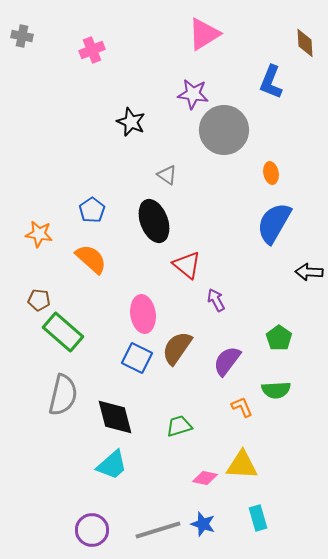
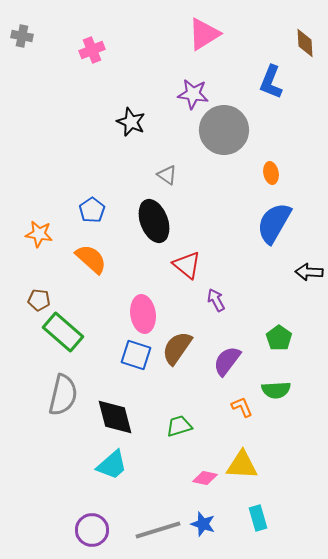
blue square: moved 1 px left, 3 px up; rotated 8 degrees counterclockwise
